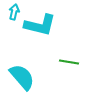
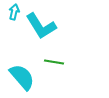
cyan L-shape: moved 1 px right, 1 px down; rotated 44 degrees clockwise
green line: moved 15 px left
